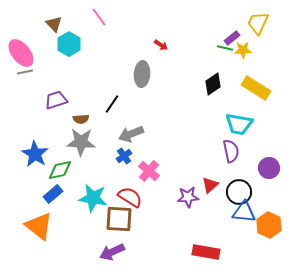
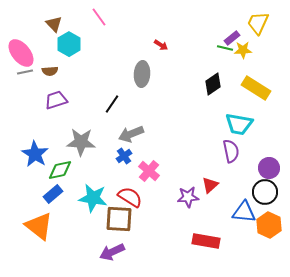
brown semicircle: moved 31 px left, 48 px up
black circle: moved 26 px right
red rectangle: moved 11 px up
